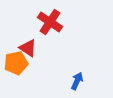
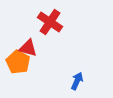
red triangle: rotated 18 degrees counterclockwise
orange pentagon: moved 2 px right, 1 px up; rotated 30 degrees counterclockwise
